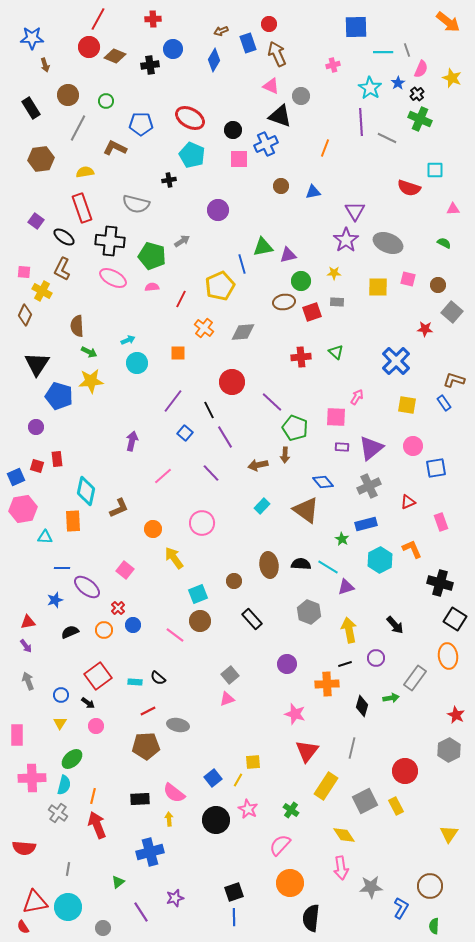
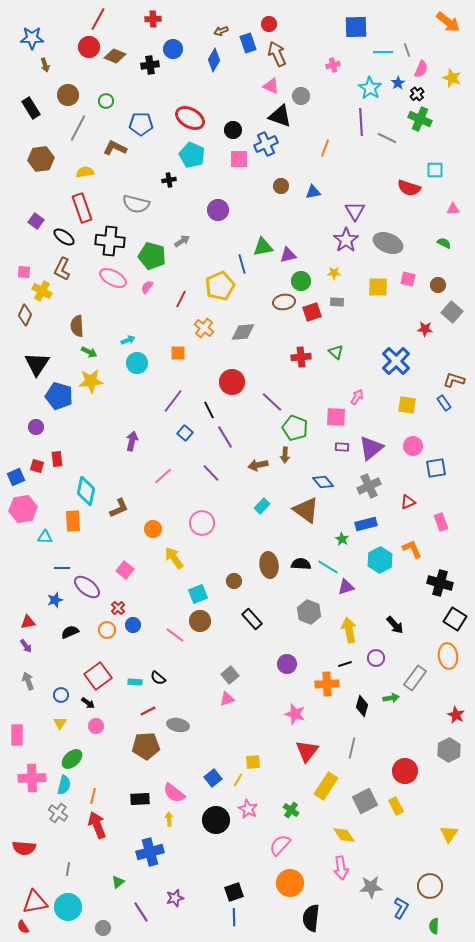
pink semicircle at (152, 287): moved 5 px left; rotated 48 degrees counterclockwise
orange circle at (104, 630): moved 3 px right
